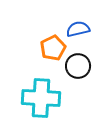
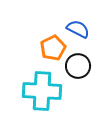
blue semicircle: rotated 40 degrees clockwise
cyan cross: moved 1 px right, 7 px up
